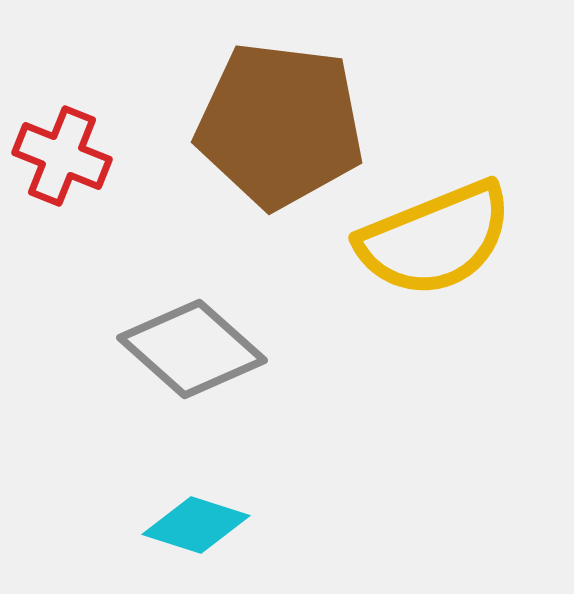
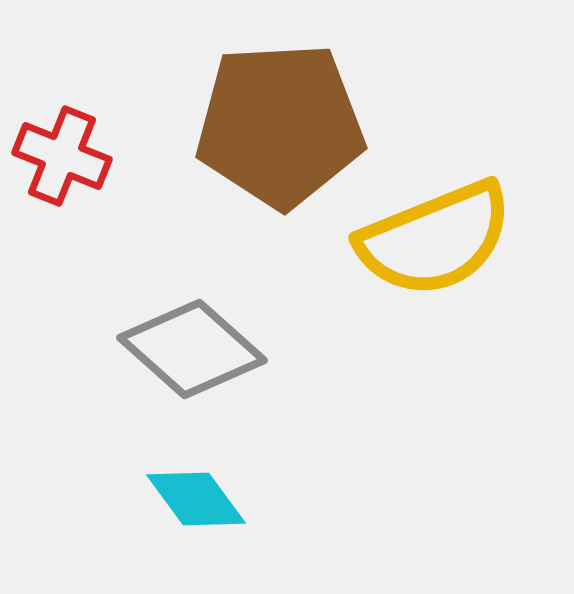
brown pentagon: rotated 10 degrees counterclockwise
cyan diamond: moved 26 px up; rotated 36 degrees clockwise
